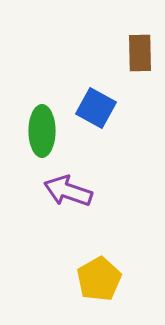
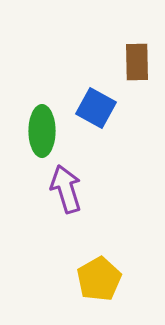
brown rectangle: moved 3 px left, 9 px down
purple arrow: moved 2 px left, 2 px up; rotated 54 degrees clockwise
